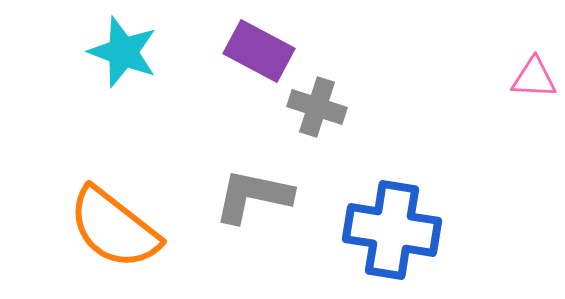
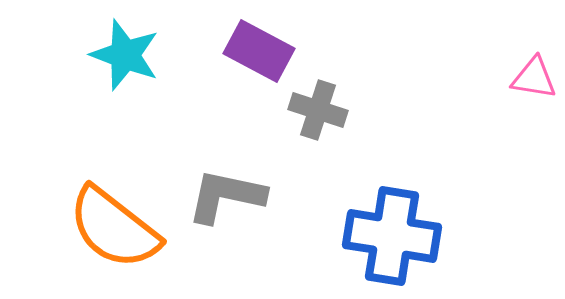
cyan star: moved 2 px right, 3 px down
pink triangle: rotated 6 degrees clockwise
gray cross: moved 1 px right, 3 px down
gray L-shape: moved 27 px left
blue cross: moved 6 px down
